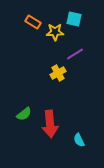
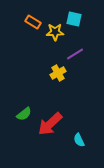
red arrow: rotated 52 degrees clockwise
